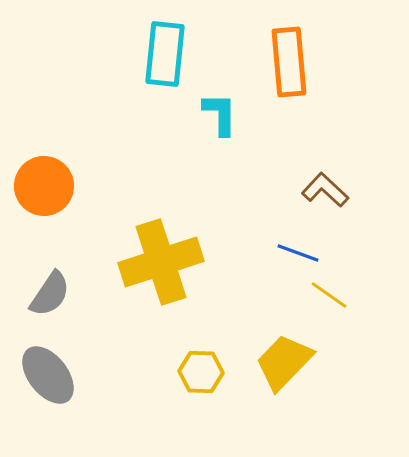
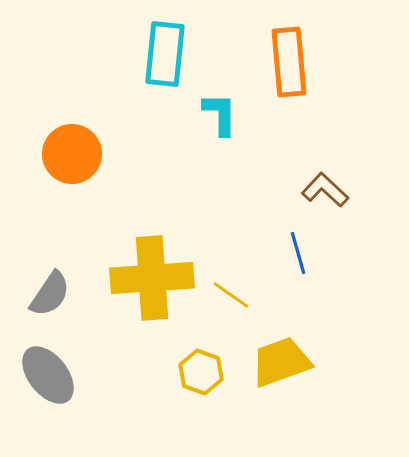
orange circle: moved 28 px right, 32 px up
blue line: rotated 54 degrees clockwise
yellow cross: moved 9 px left, 16 px down; rotated 14 degrees clockwise
yellow line: moved 98 px left
yellow trapezoid: moved 3 px left; rotated 26 degrees clockwise
yellow hexagon: rotated 18 degrees clockwise
